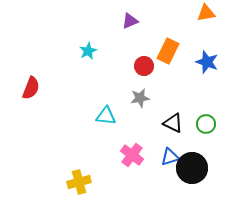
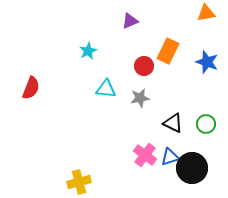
cyan triangle: moved 27 px up
pink cross: moved 13 px right
